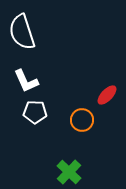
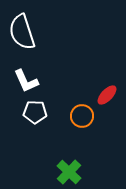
orange circle: moved 4 px up
